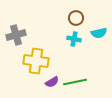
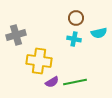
yellow cross: moved 3 px right
